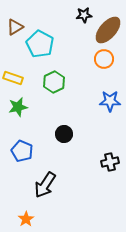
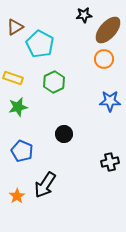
orange star: moved 9 px left, 23 px up
